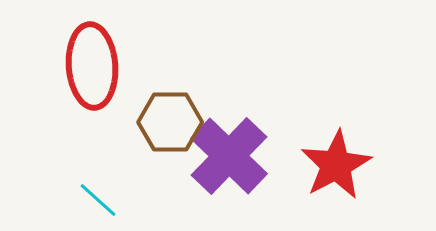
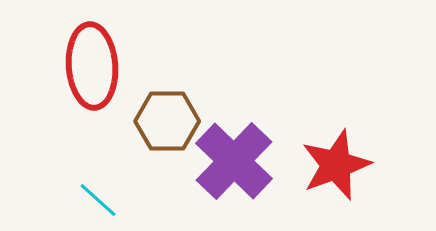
brown hexagon: moved 3 px left, 1 px up
purple cross: moved 5 px right, 5 px down
red star: rotated 8 degrees clockwise
